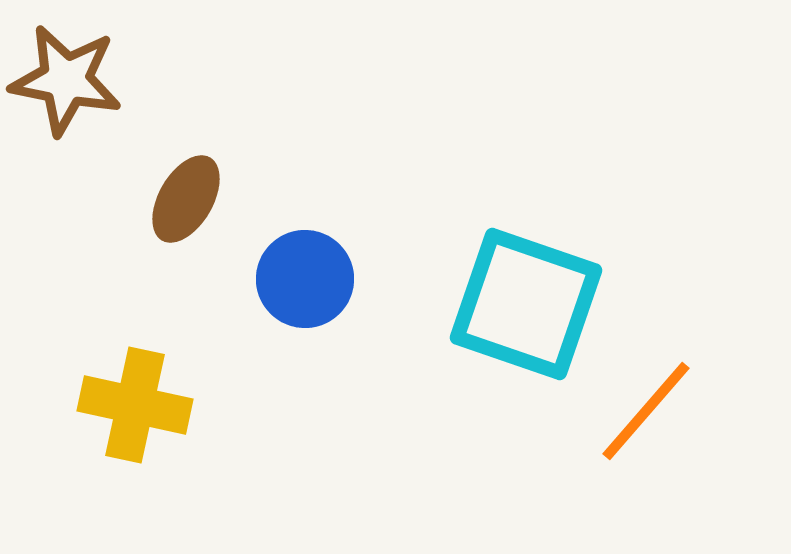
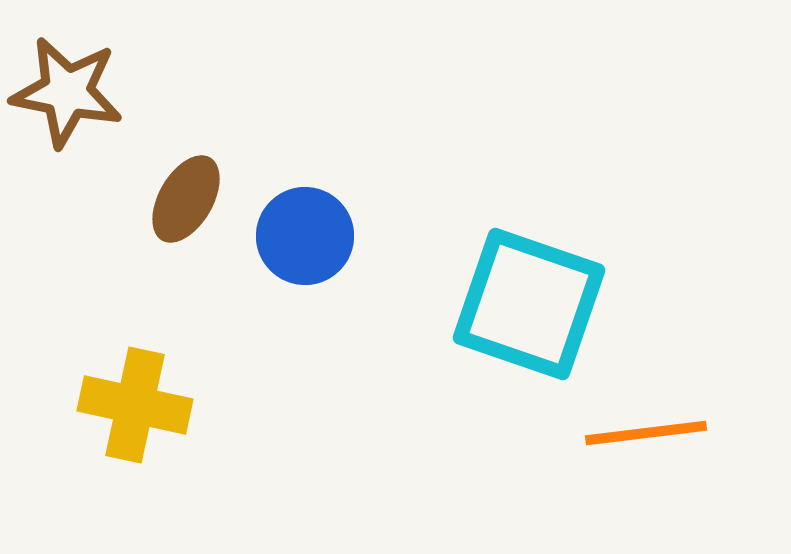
brown star: moved 1 px right, 12 px down
blue circle: moved 43 px up
cyan square: moved 3 px right
orange line: moved 22 px down; rotated 42 degrees clockwise
